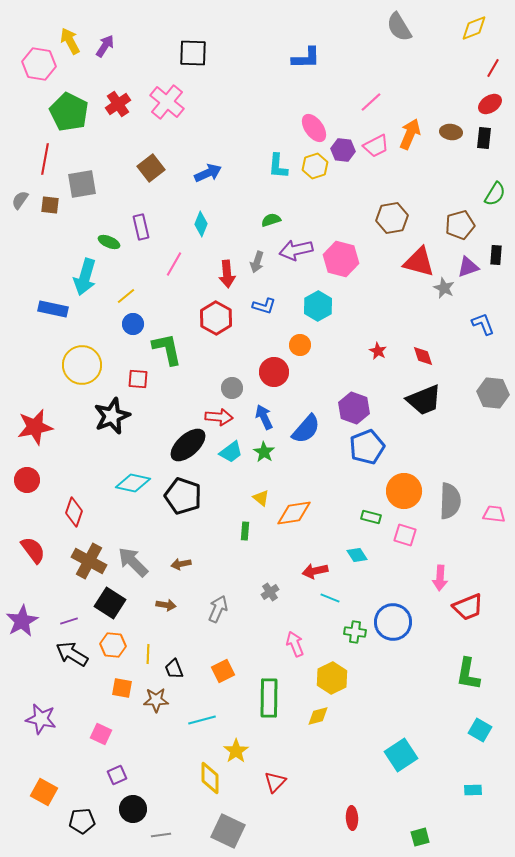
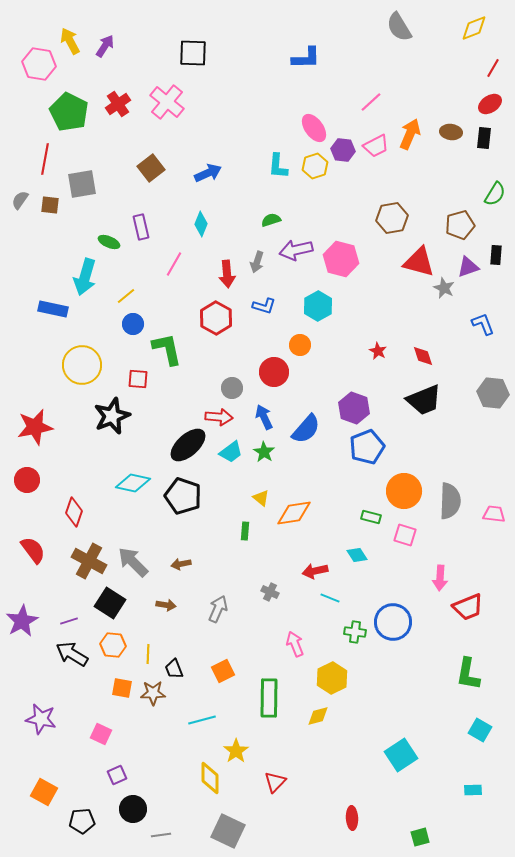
gray cross at (270, 592): rotated 30 degrees counterclockwise
brown star at (156, 700): moved 3 px left, 7 px up
